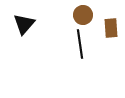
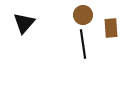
black triangle: moved 1 px up
black line: moved 3 px right
